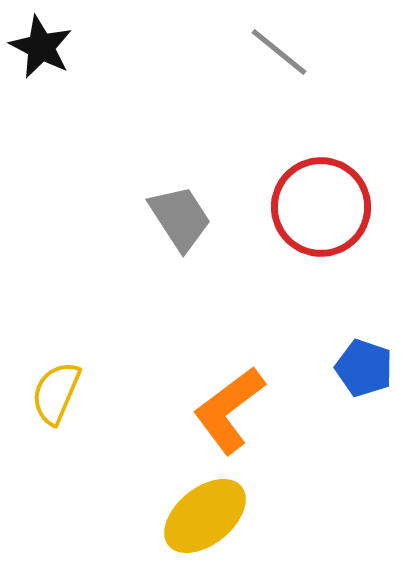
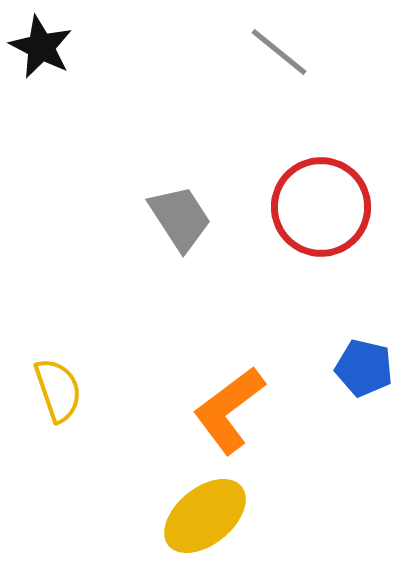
blue pentagon: rotated 6 degrees counterclockwise
yellow semicircle: moved 2 px right, 3 px up; rotated 138 degrees clockwise
